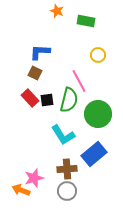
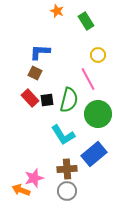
green rectangle: rotated 48 degrees clockwise
pink line: moved 9 px right, 2 px up
